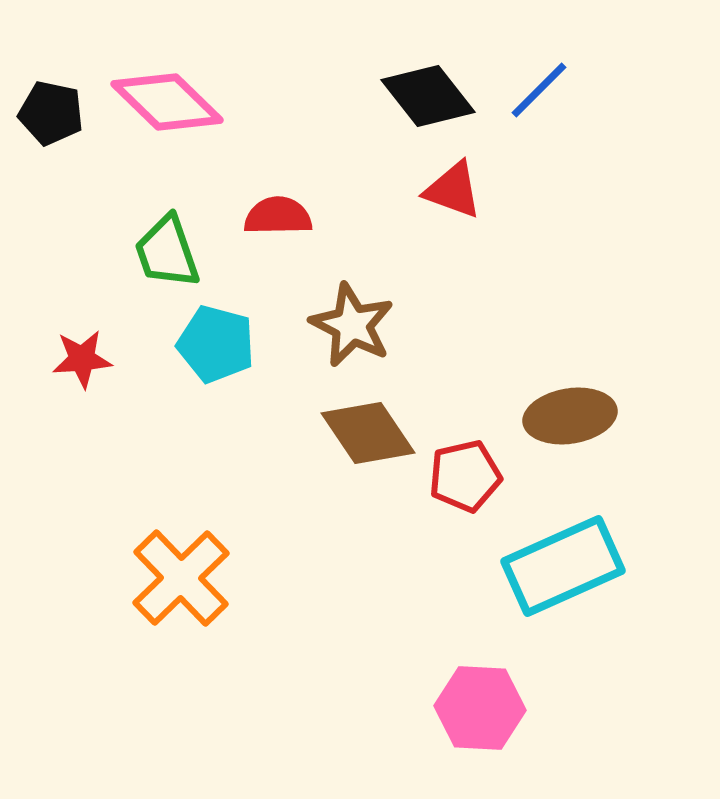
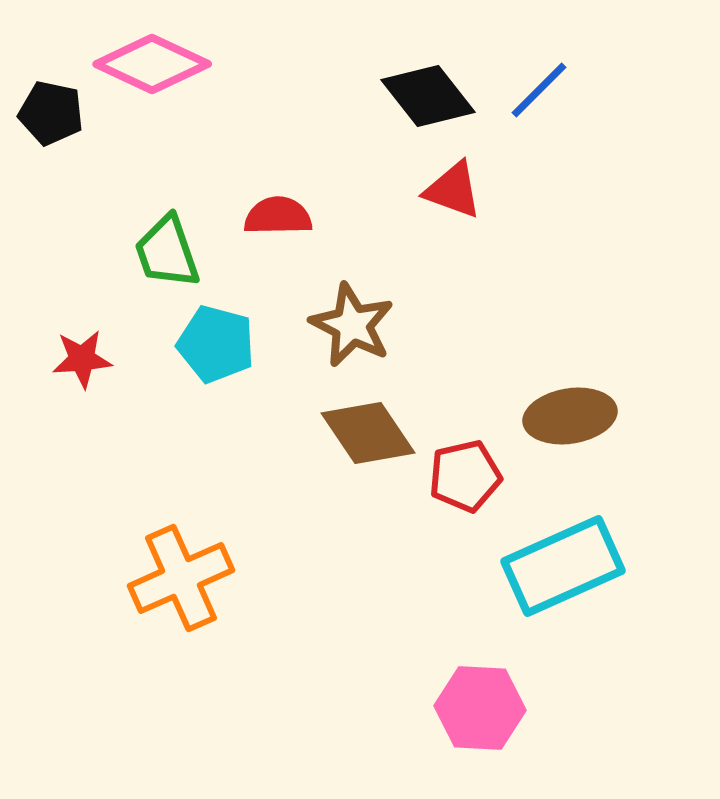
pink diamond: moved 15 px left, 38 px up; rotated 19 degrees counterclockwise
orange cross: rotated 20 degrees clockwise
